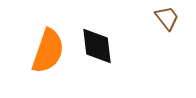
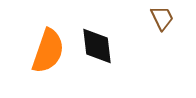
brown trapezoid: moved 5 px left; rotated 12 degrees clockwise
